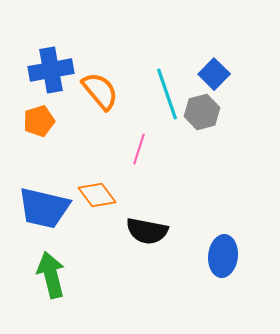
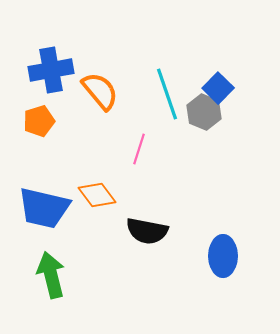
blue square: moved 4 px right, 14 px down
gray hexagon: moved 2 px right; rotated 24 degrees counterclockwise
blue ellipse: rotated 6 degrees counterclockwise
